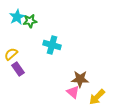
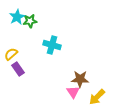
pink triangle: rotated 16 degrees clockwise
